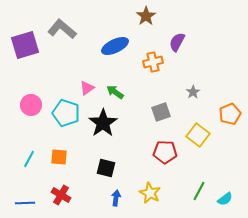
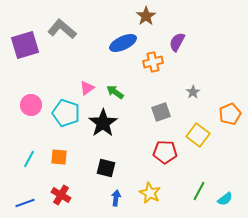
blue ellipse: moved 8 px right, 3 px up
blue line: rotated 18 degrees counterclockwise
